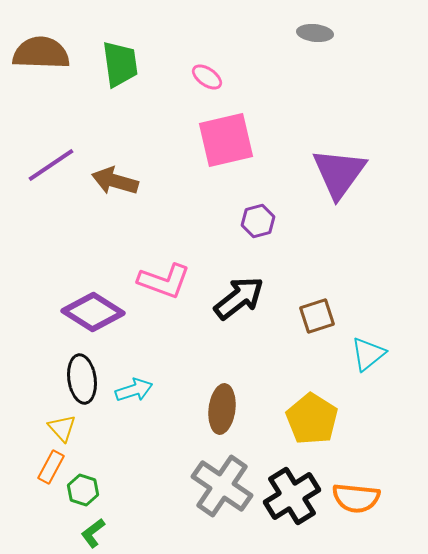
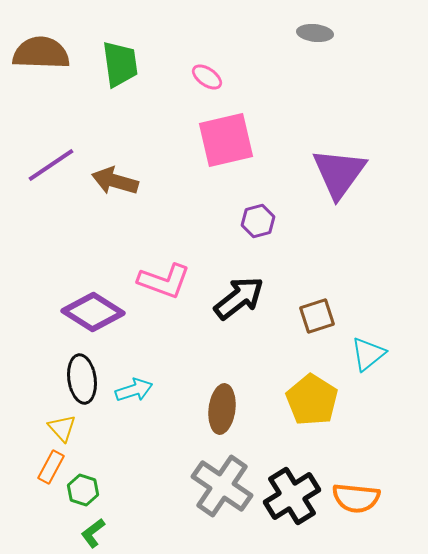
yellow pentagon: moved 19 px up
